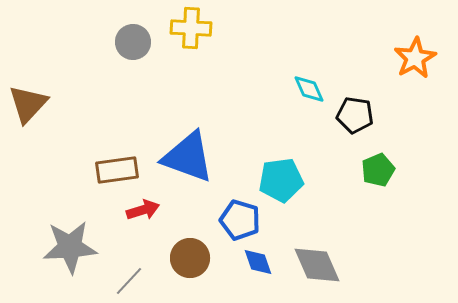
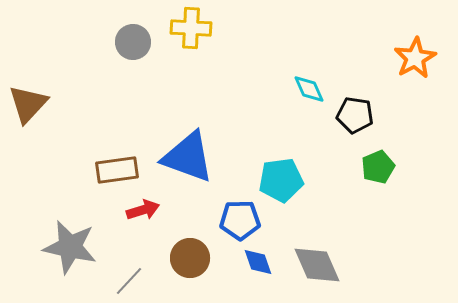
green pentagon: moved 3 px up
blue pentagon: rotated 18 degrees counterclockwise
gray star: rotated 16 degrees clockwise
